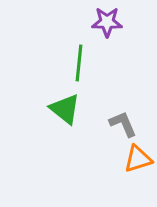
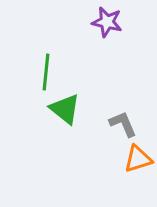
purple star: rotated 12 degrees clockwise
green line: moved 33 px left, 9 px down
